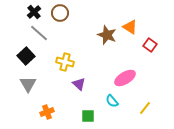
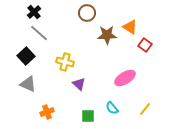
brown circle: moved 27 px right
brown star: rotated 24 degrees counterclockwise
red square: moved 5 px left
gray triangle: rotated 36 degrees counterclockwise
cyan semicircle: moved 7 px down
yellow line: moved 1 px down
